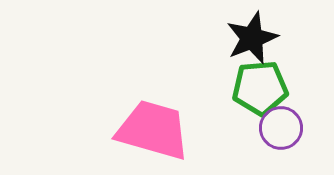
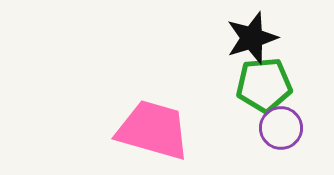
black star: rotated 4 degrees clockwise
green pentagon: moved 4 px right, 3 px up
